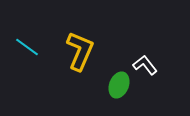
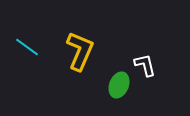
white L-shape: rotated 25 degrees clockwise
